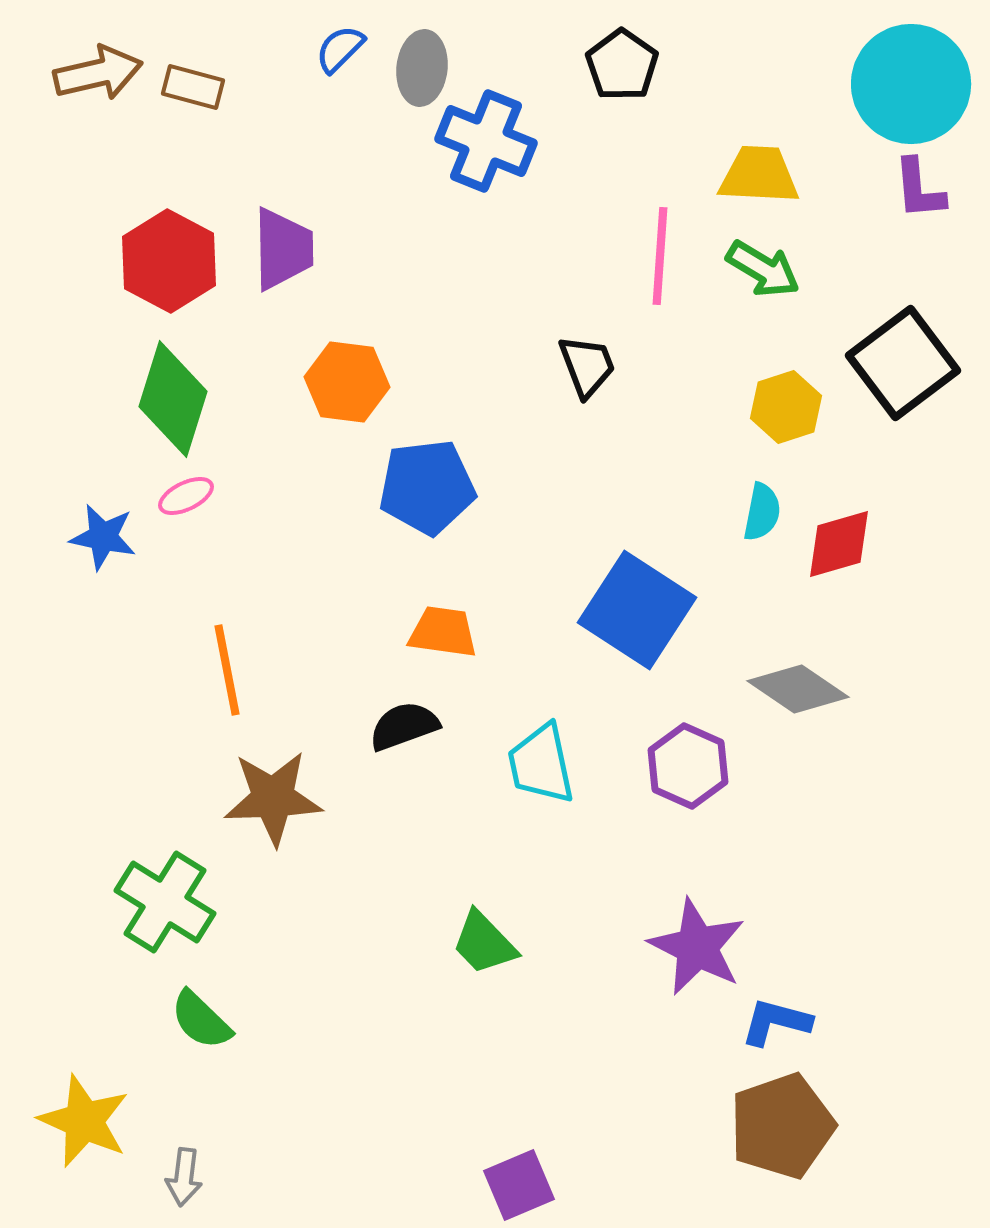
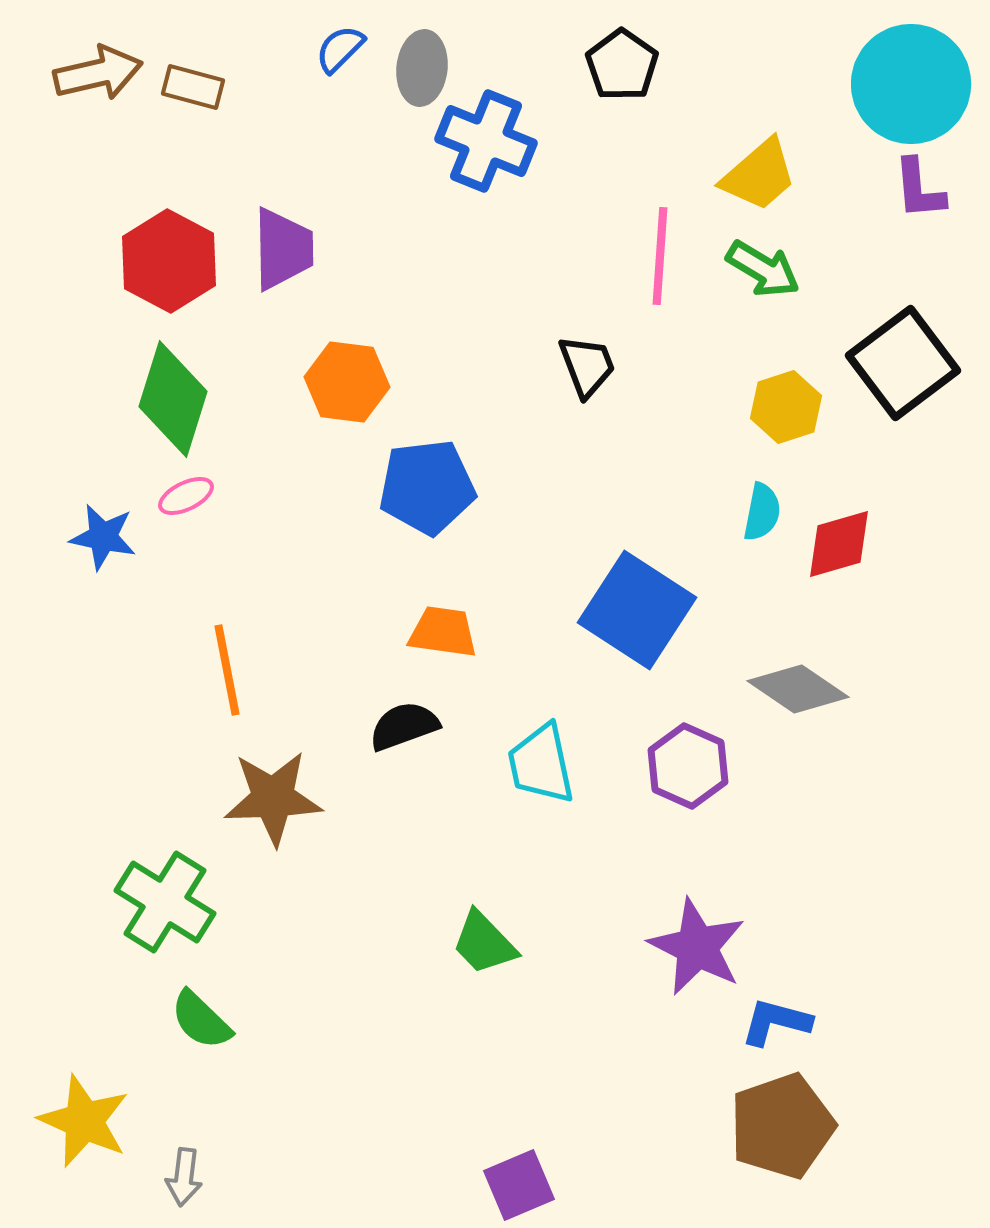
yellow trapezoid: rotated 136 degrees clockwise
